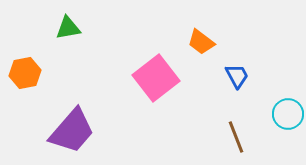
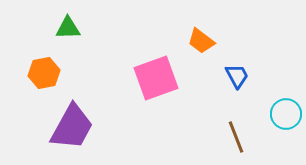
green triangle: rotated 8 degrees clockwise
orange trapezoid: moved 1 px up
orange hexagon: moved 19 px right
pink square: rotated 18 degrees clockwise
cyan circle: moved 2 px left
purple trapezoid: moved 4 px up; rotated 12 degrees counterclockwise
